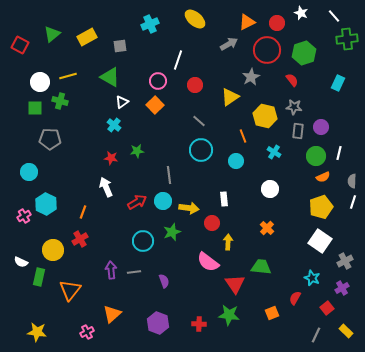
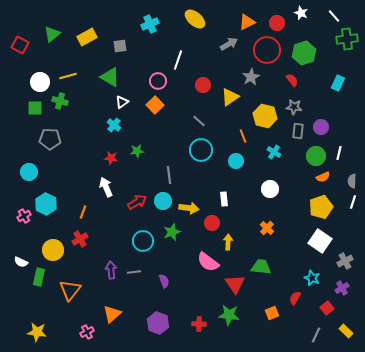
red circle at (195, 85): moved 8 px right
